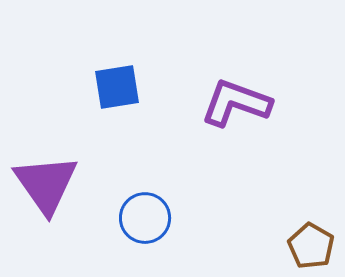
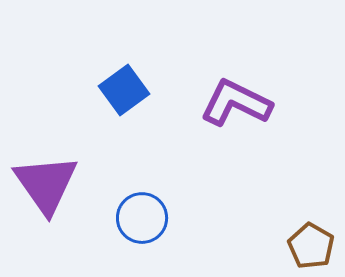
blue square: moved 7 px right, 3 px down; rotated 27 degrees counterclockwise
purple L-shape: rotated 6 degrees clockwise
blue circle: moved 3 px left
